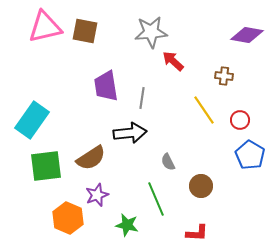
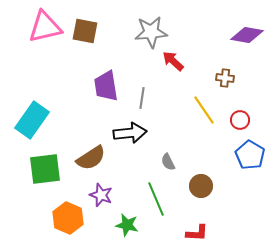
brown cross: moved 1 px right, 2 px down
green square: moved 1 px left, 3 px down
purple star: moved 4 px right; rotated 30 degrees counterclockwise
